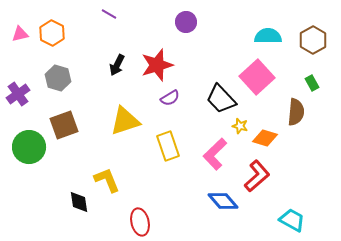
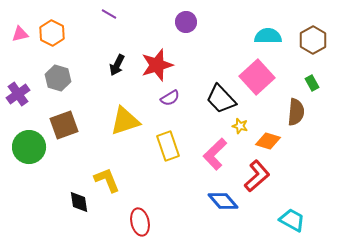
orange diamond: moved 3 px right, 3 px down
